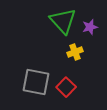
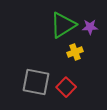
green triangle: moved 4 px down; rotated 40 degrees clockwise
purple star: rotated 14 degrees clockwise
